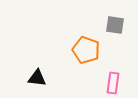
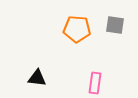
orange pentagon: moved 9 px left, 21 px up; rotated 16 degrees counterclockwise
pink rectangle: moved 18 px left
